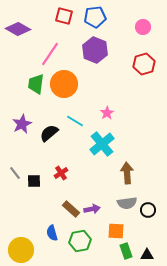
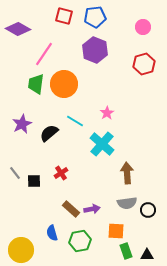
pink line: moved 6 px left
cyan cross: rotated 10 degrees counterclockwise
